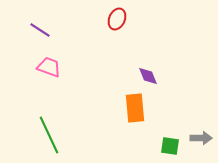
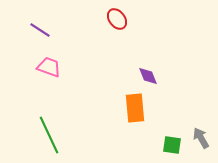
red ellipse: rotated 60 degrees counterclockwise
gray arrow: rotated 120 degrees counterclockwise
green square: moved 2 px right, 1 px up
